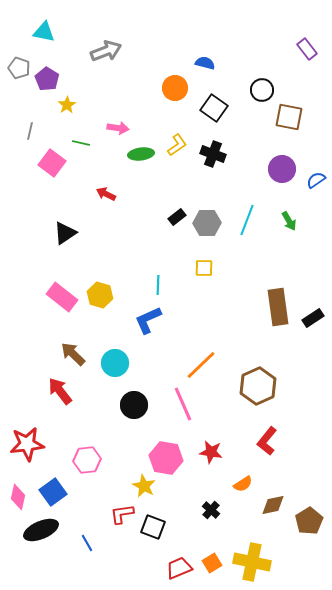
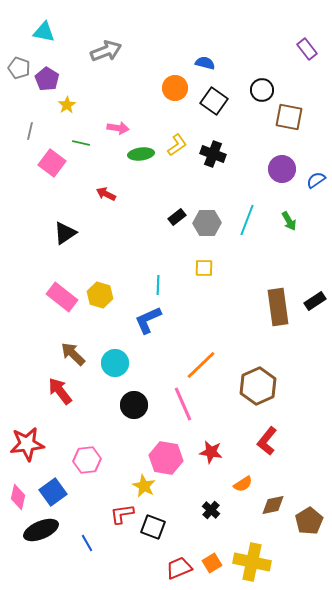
black square at (214, 108): moved 7 px up
black rectangle at (313, 318): moved 2 px right, 17 px up
